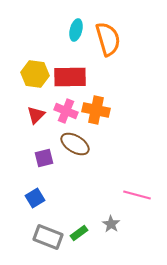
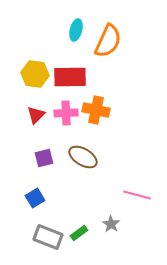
orange semicircle: moved 2 px down; rotated 40 degrees clockwise
pink cross: moved 2 px down; rotated 25 degrees counterclockwise
brown ellipse: moved 8 px right, 13 px down
